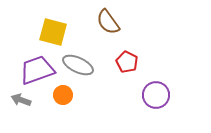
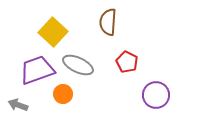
brown semicircle: rotated 40 degrees clockwise
yellow square: rotated 28 degrees clockwise
orange circle: moved 1 px up
gray arrow: moved 3 px left, 5 px down
